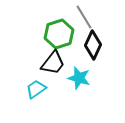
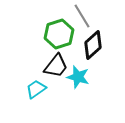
gray line: moved 2 px left, 1 px up
black diamond: rotated 24 degrees clockwise
black trapezoid: moved 3 px right, 3 px down
cyan star: moved 1 px left, 1 px up
